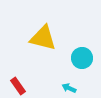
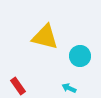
yellow triangle: moved 2 px right, 1 px up
cyan circle: moved 2 px left, 2 px up
